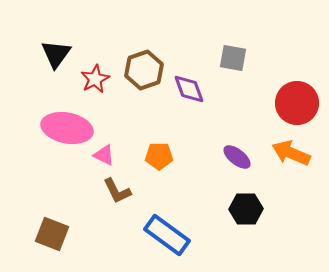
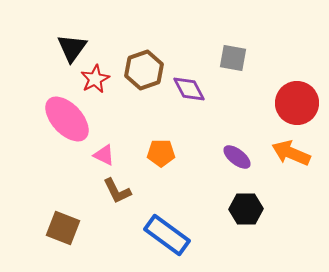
black triangle: moved 16 px right, 6 px up
purple diamond: rotated 8 degrees counterclockwise
pink ellipse: moved 9 px up; rotated 36 degrees clockwise
orange pentagon: moved 2 px right, 3 px up
brown square: moved 11 px right, 6 px up
